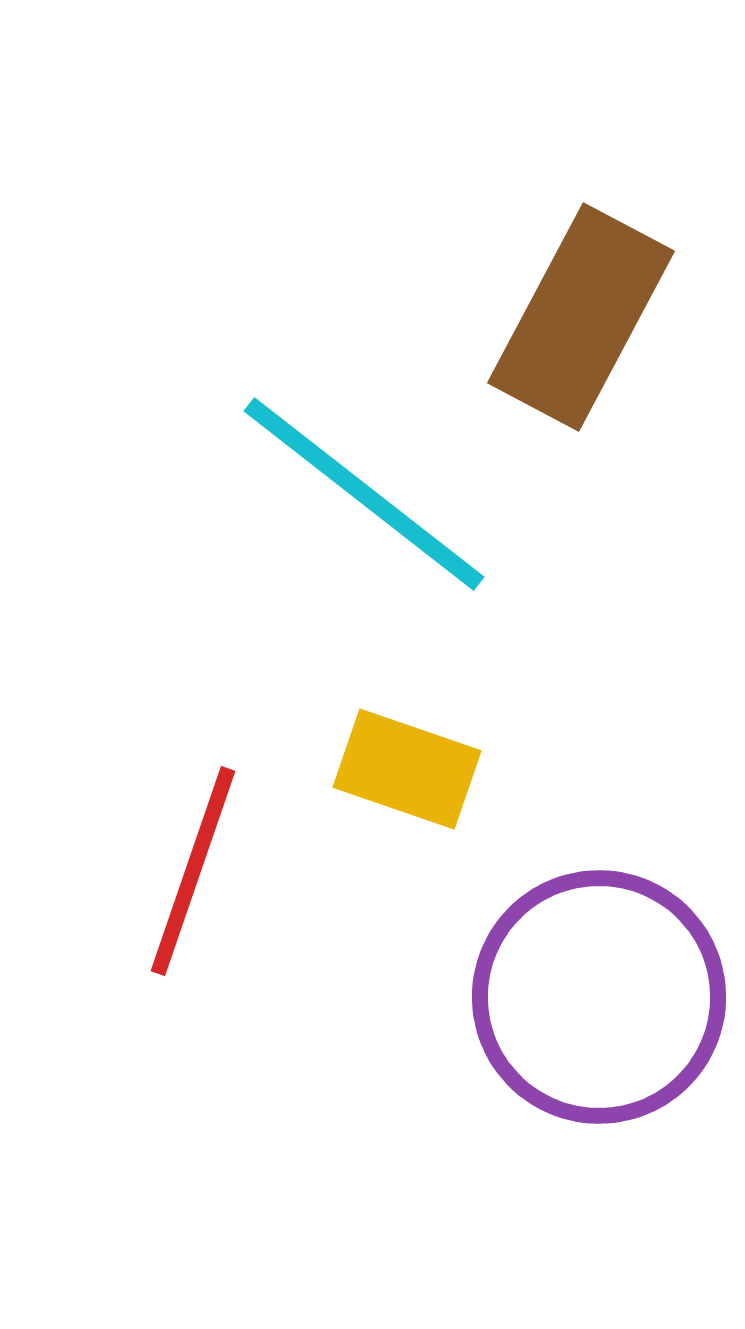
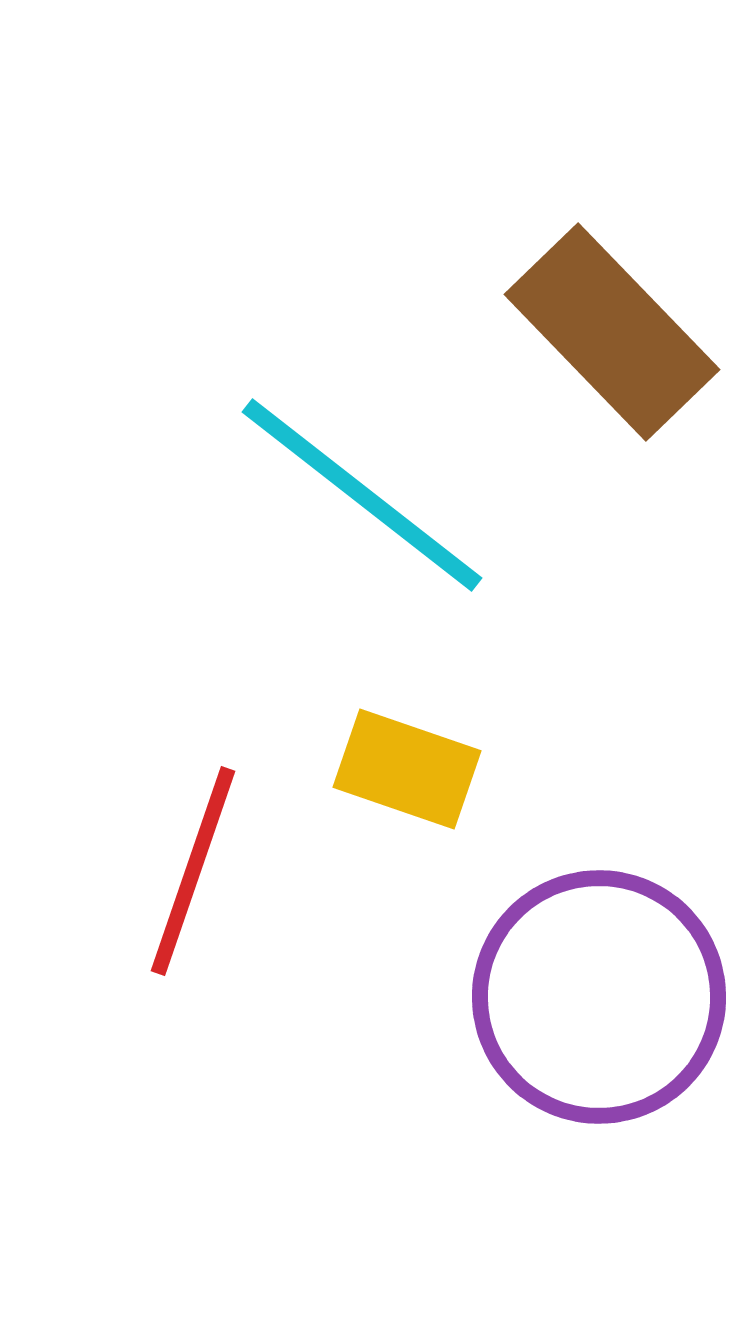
brown rectangle: moved 31 px right, 15 px down; rotated 72 degrees counterclockwise
cyan line: moved 2 px left, 1 px down
